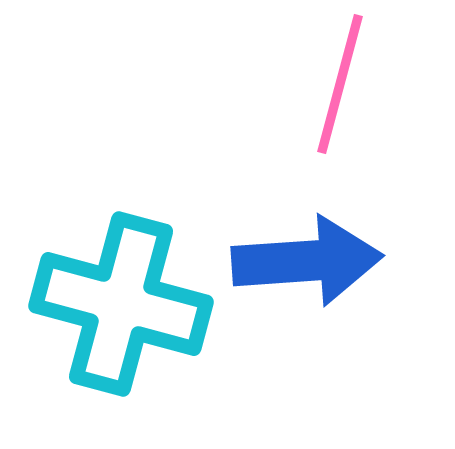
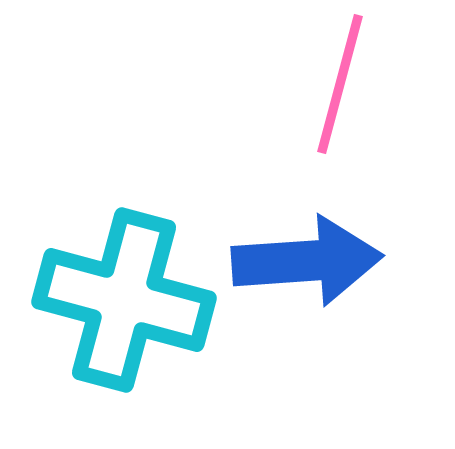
cyan cross: moved 3 px right, 4 px up
